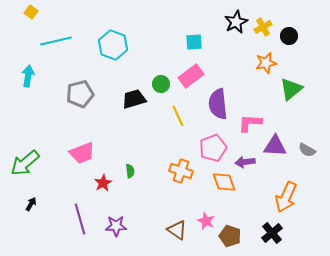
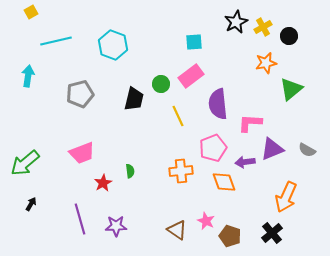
yellow square: rotated 24 degrees clockwise
black trapezoid: rotated 120 degrees clockwise
purple triangle: moved 3 px left, 3 px down; rotated 25 degrees counterclockwise
orange cross: rotated 25 degrees counterclockwise
